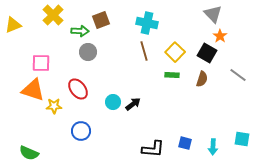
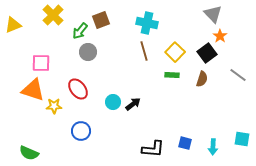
green arrow: rotated 126 degrees clockwise
black square: rotated 24 degrees clockwise
